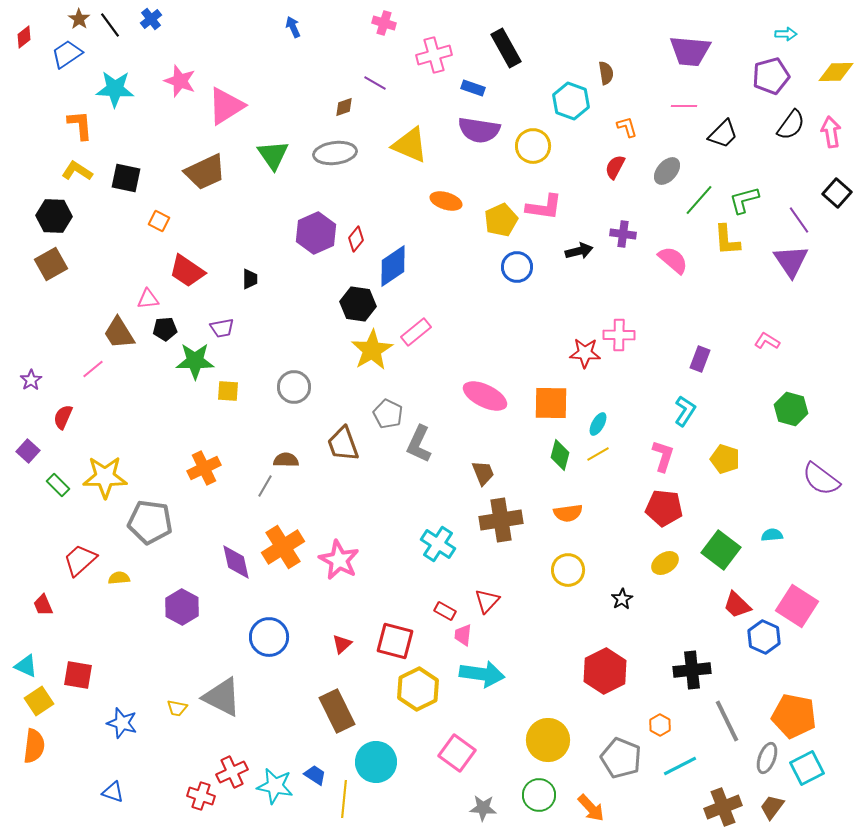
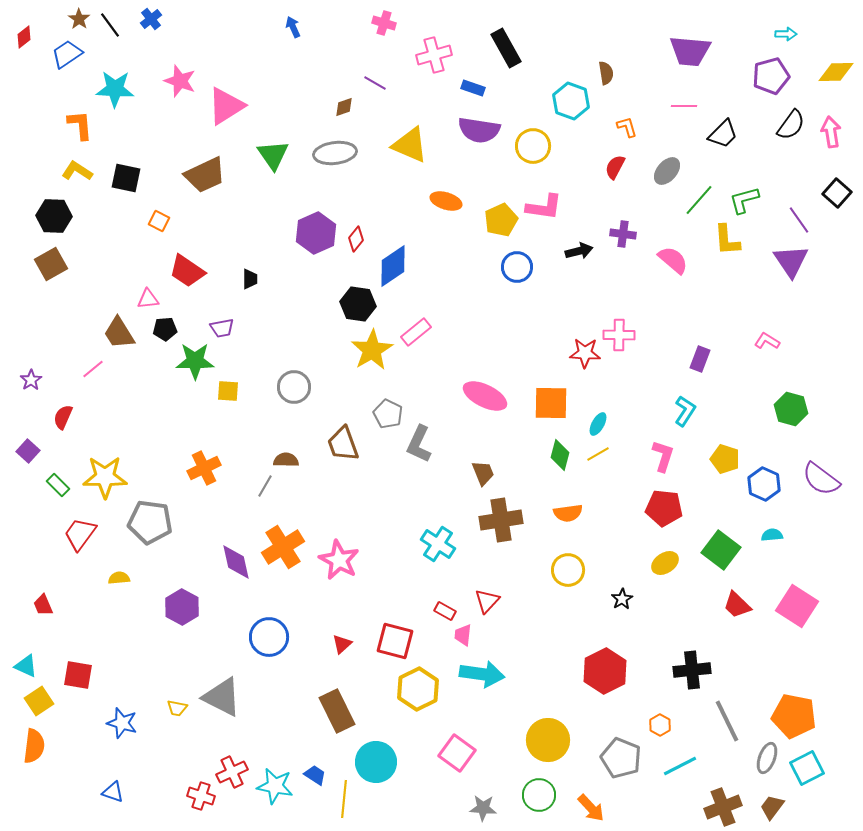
brown trapezoid at (205, 172): moved 3 px down
red trapezoid at (80, 560): moved 26 px up; rotated 12 degrees counterclockwise
blue hexagon at (764, 637): moved 153 px up
